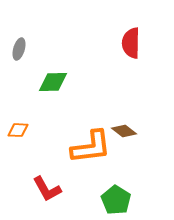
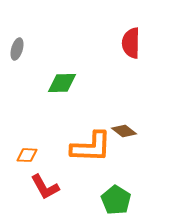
gray ellipse: moved 2 px left
green diamond: moved 9 px right, 1 px down
orange diamond: moved 9 px right, 25 px down
orange L-shape: rotated 9 degrees clockwise
red L-shape: moved 2 px left, 2 px up
